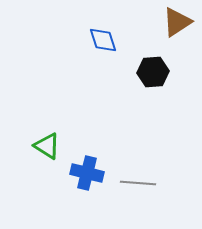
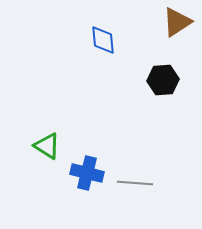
blue diamond: rotated 12 degrees clockwise
black hexagon: moved 10 px right, 8 px down
gray line: moved 3 px left
